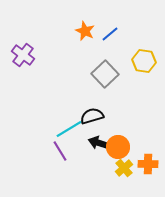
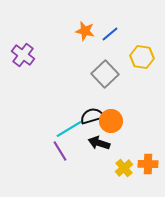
orange star: rotated 12 degrees counterclockwise
yellow hexagon: moved 2 px left, 4 px up
orange circle: moved 7 px left, 26 px up
